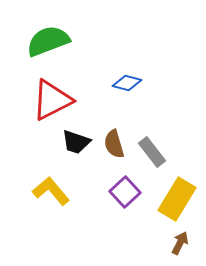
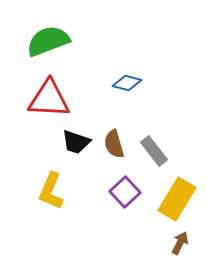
red triangle: moved 3 px left, 1 px up; rotated 30 degrees clockwise
gray rectangle: moved 2 px right, 1 px up
yellow L-shape: rotated 117 degrees counterclockwise
